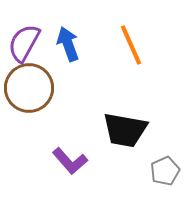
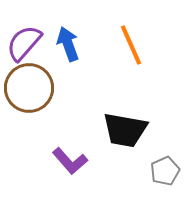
purple semicircle: rotated 12 degrees clockwise
